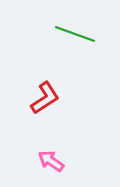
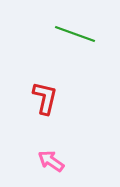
red L-shape: rotated 44 degrees counterclockwise
